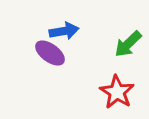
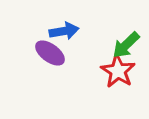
green arrow: moved 2 px left, 1 px down
red star: moved 1 px right, 21 px up
